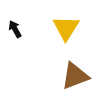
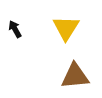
brown triangle: rotated 16 degrees clockwise
